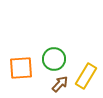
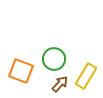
orange square: moved 3 px down; rotated 25 degrees clockwise
